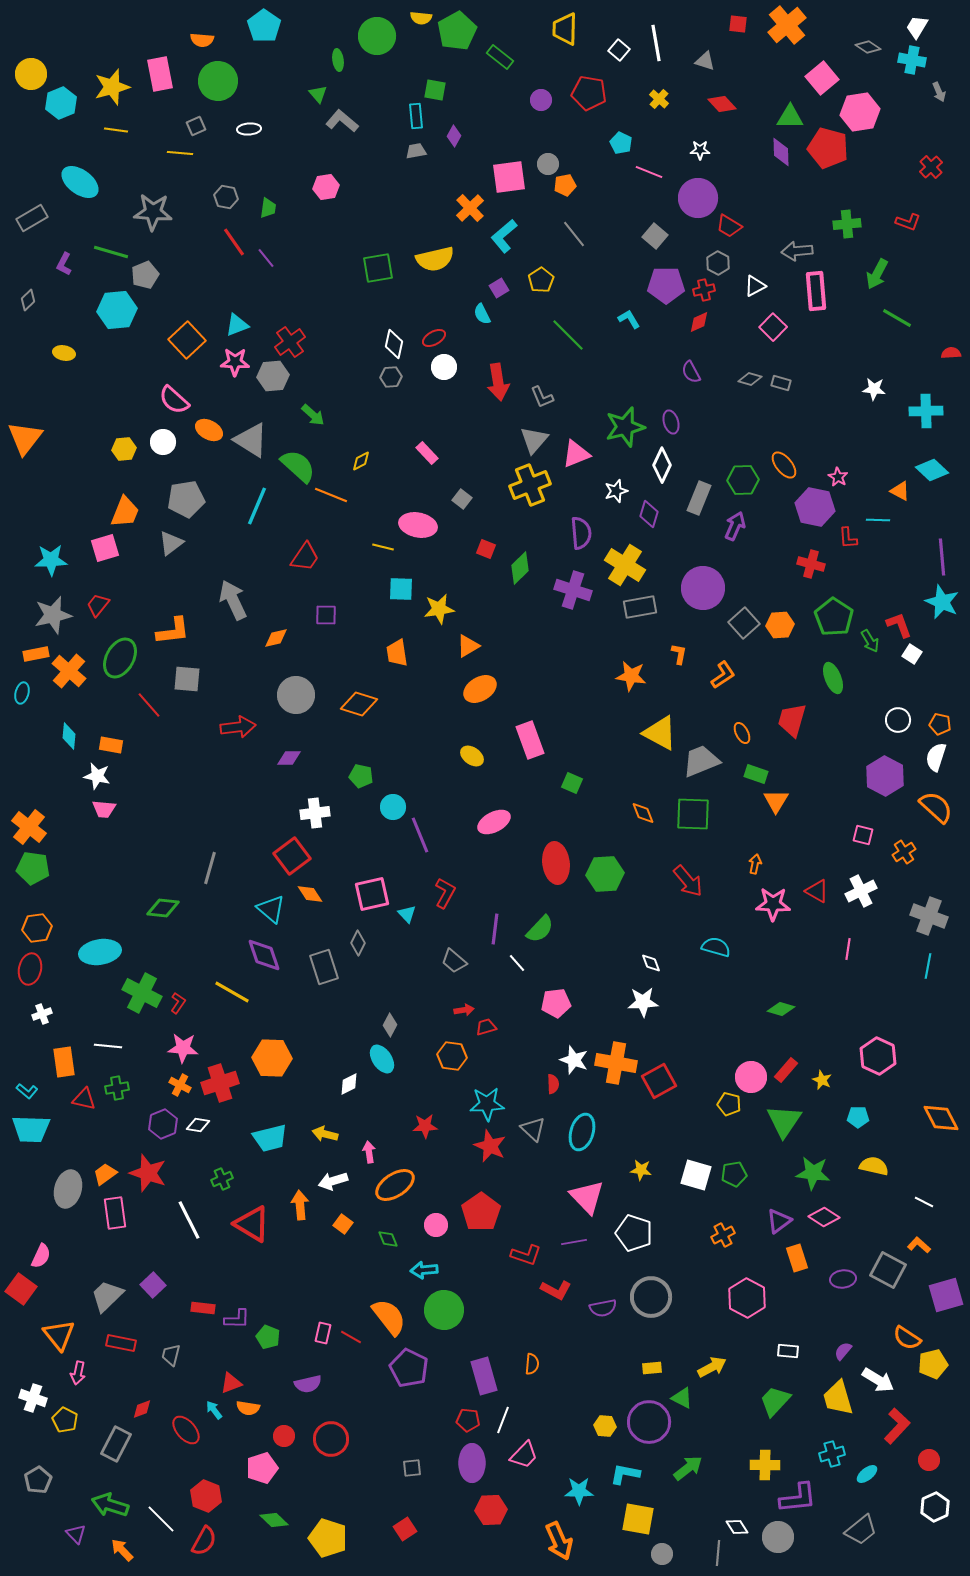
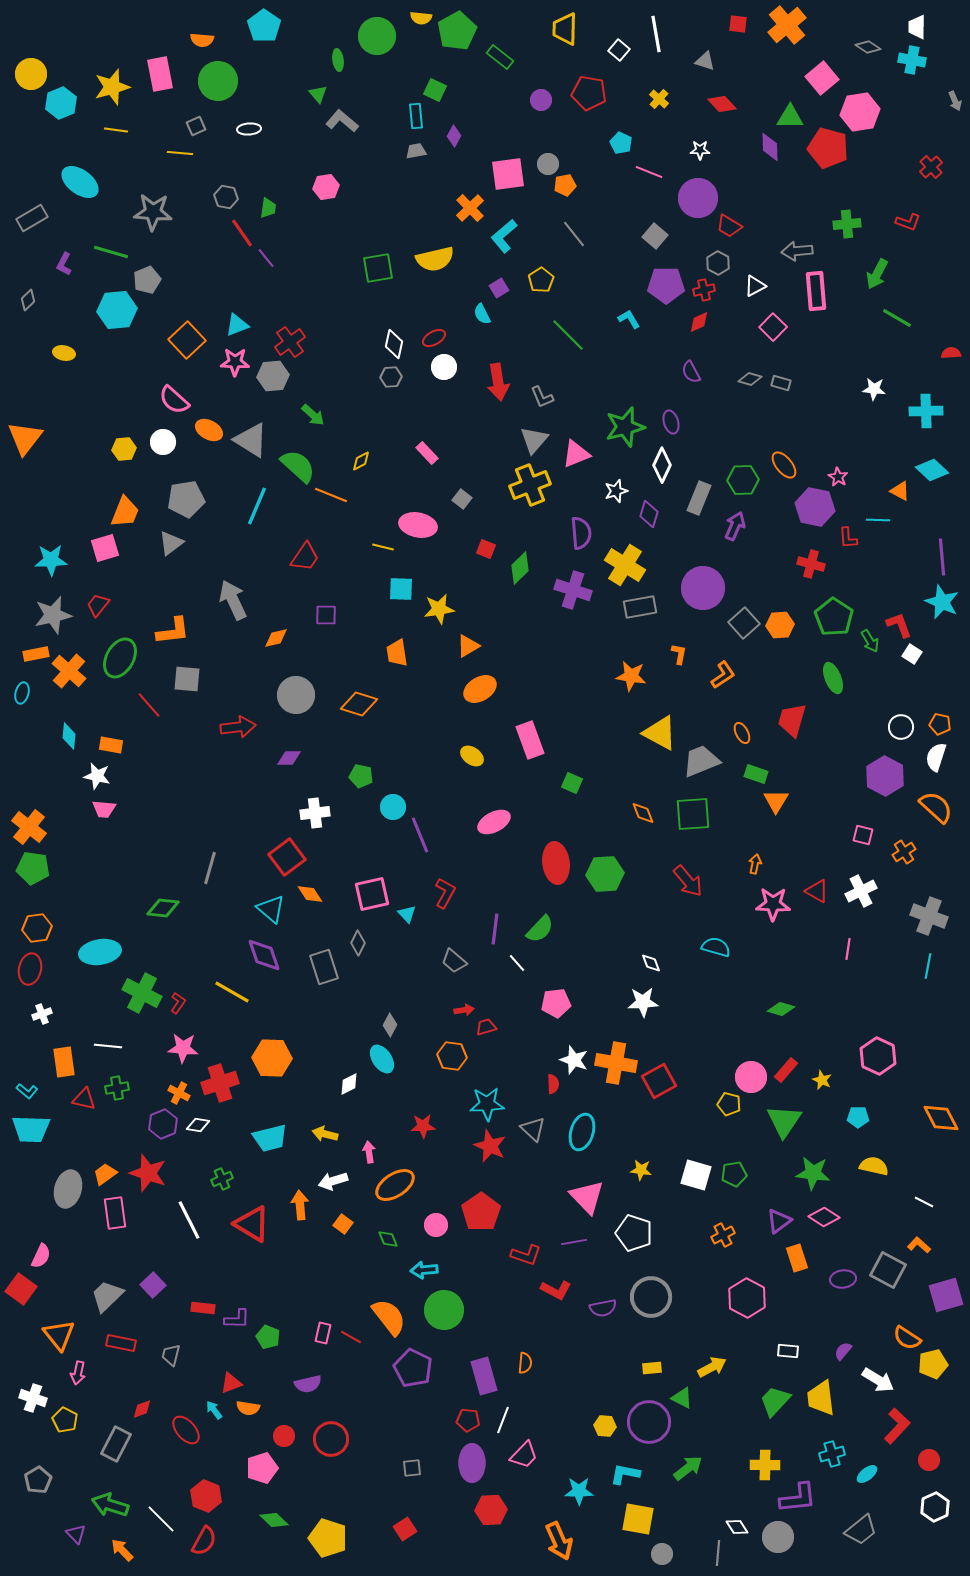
white trapezoid at (917, 27): rotated 30 degrees counterclockwise
white line at (656, 43): moved 9 px up
green square at (435, 90): rotated 15 degrees clockwise
gray arrow at (939, 92): moved 16 px right, 9 px down
purple diamond at (781, 152): moved 11 px left, 5 px up
pink square at (509, 177): moved 1 px left, 3 px up
red line at (234, 242): moved 8 px right, 9 px up
gray pentagon at (145, 275): moved 2 px right, 5 px down
white circle at (898, 720): moved 3 px right, 7 px down
green square at (693, 814): rotated 6 degrees counterclockwise
red square at (292, 856): moved 5 px left, 1 px down
orange cross at (180, 1085): moved 1 px left, 8 px down
red star at (425, 1126): moved 2 px left
orange semicircle at (532, 1364): moved 7 px left, 1 px up
purple pentagon at (409, 1368): moved 4 px right
yellow trapezoid at (838, 1398): moved 17 px left; rotated 9 degrees clockwise
